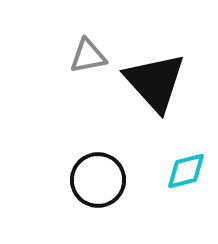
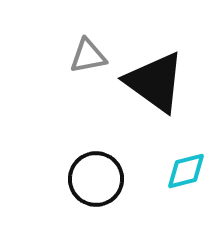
black triangle: rotated 12 degrees counterclockwise
black circle: moved 2 px left, 1 px up
